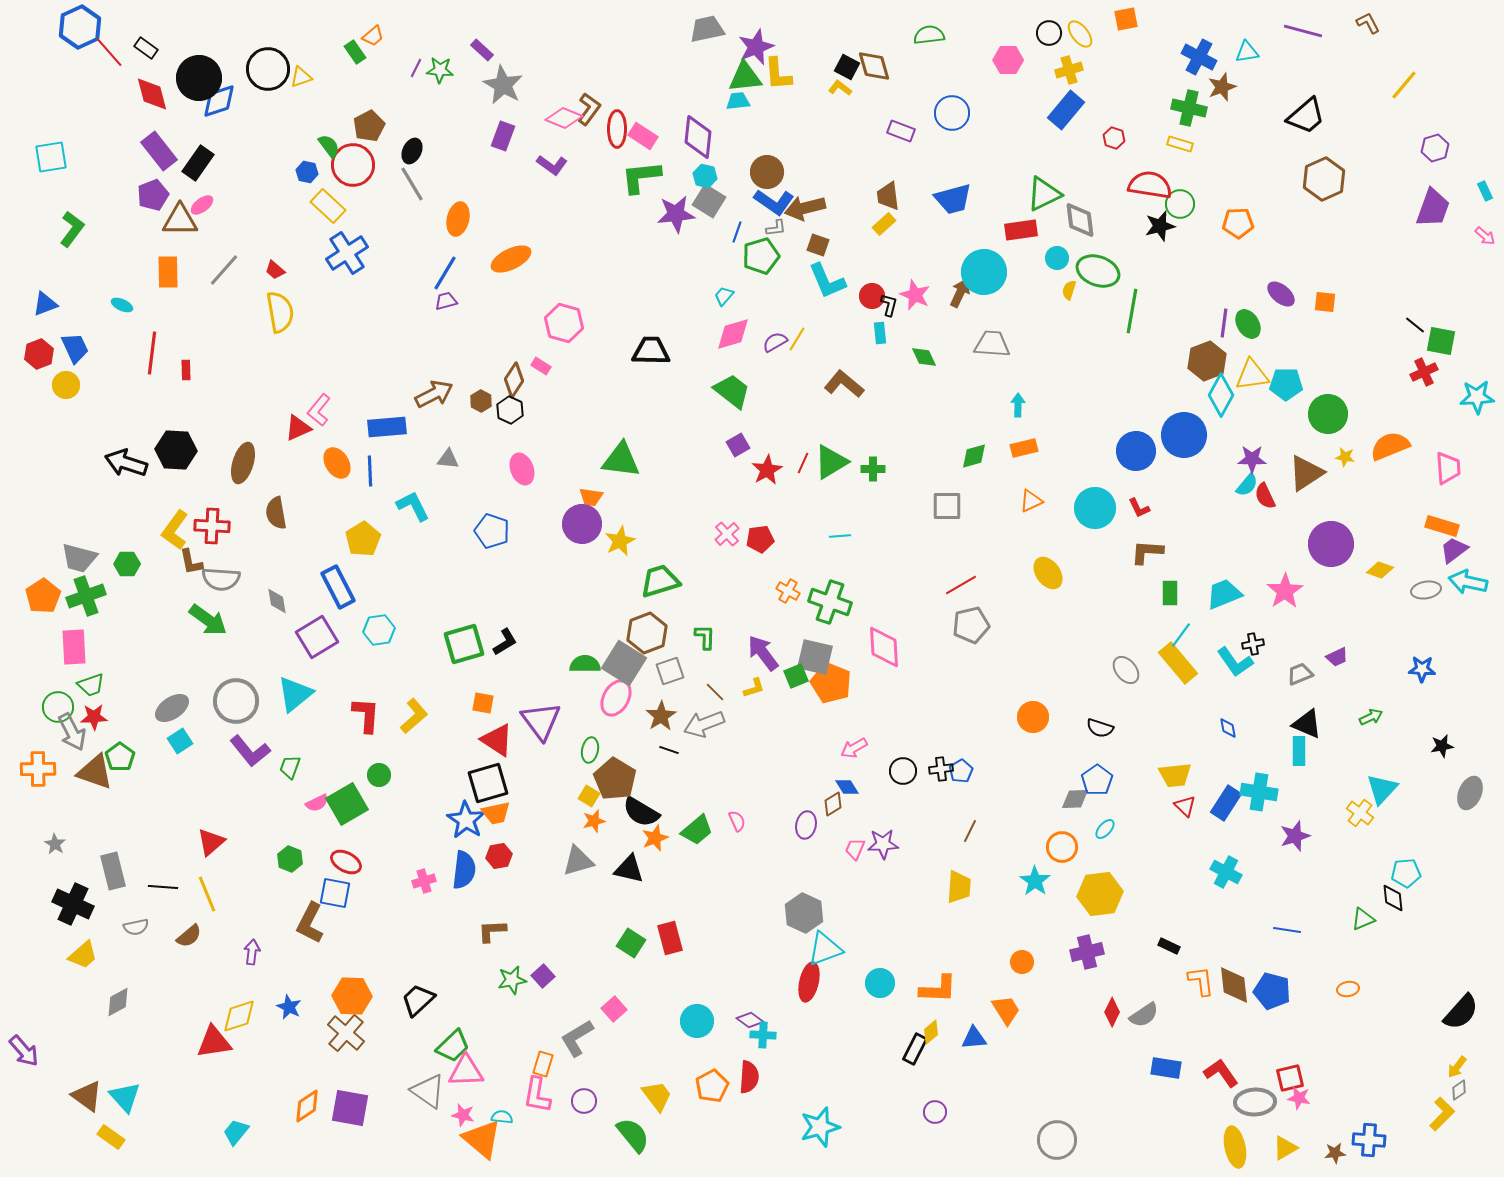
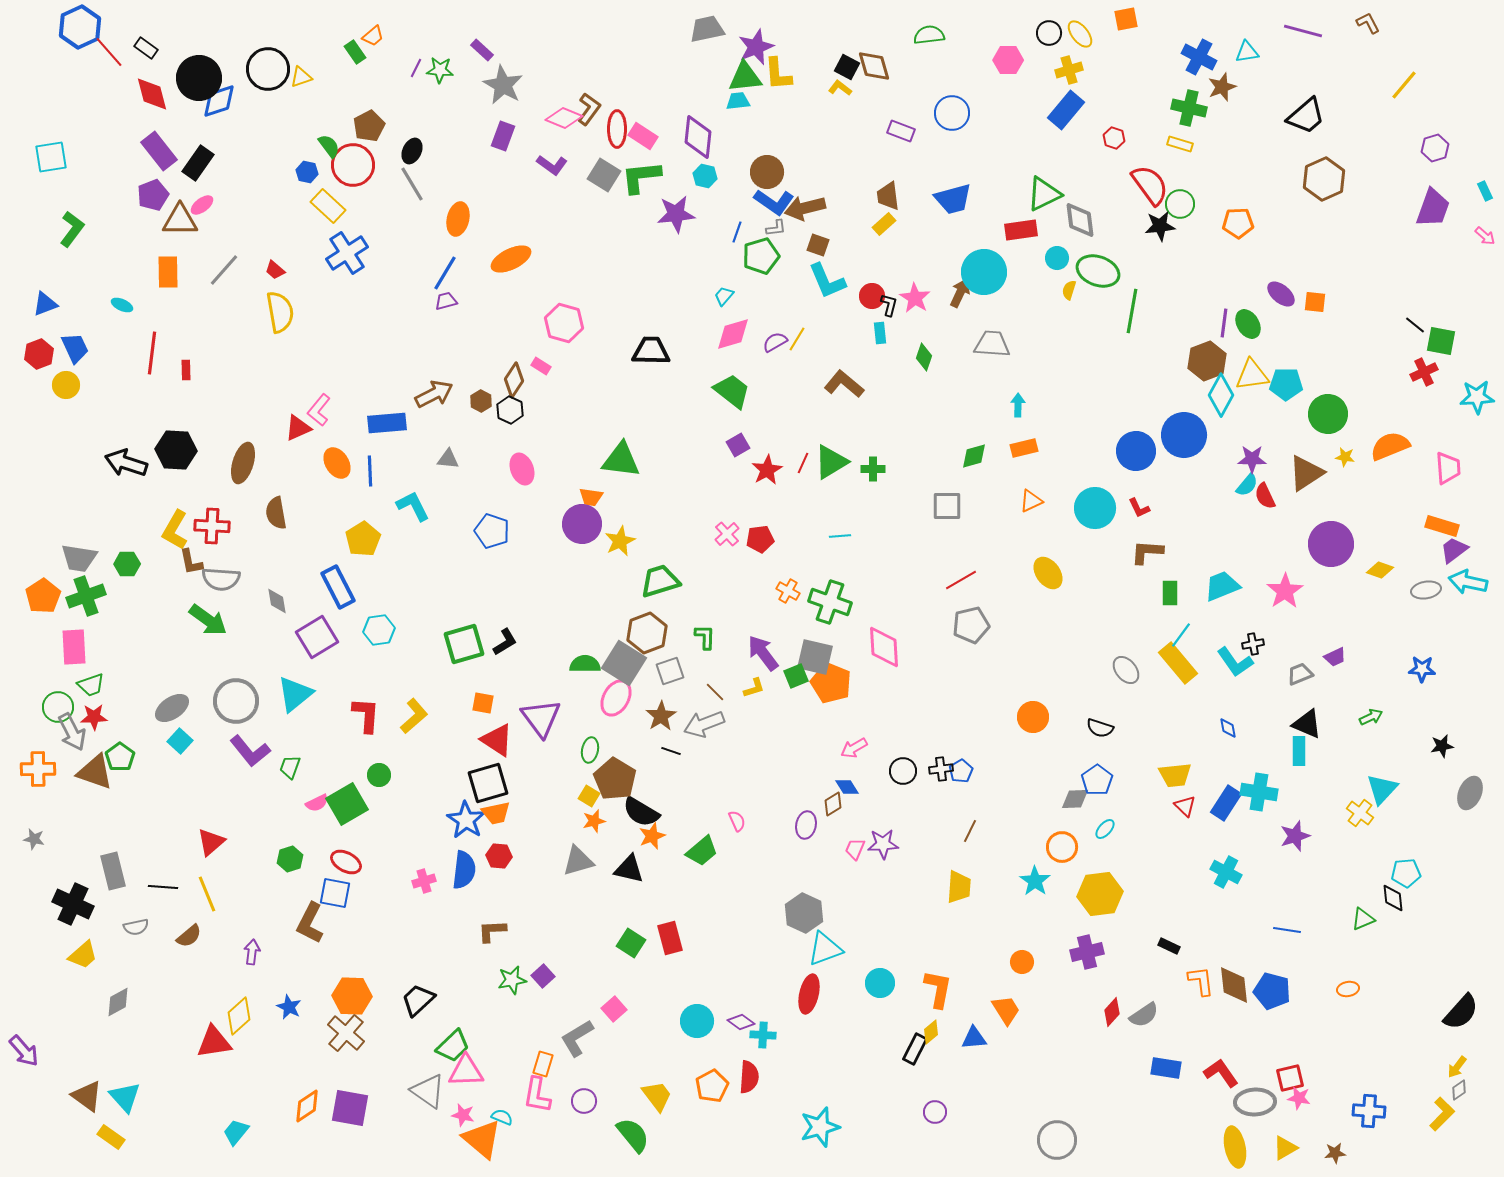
red semicircle at (1150, 185): rotated 45 degrees clockwise
gray square at (709, 201): moved 105 px left, 26 px up
black star at (1160, 226): rotated 8 degrees clockwise
pink star at (915, 295): moved 3 px down; rotated 8 degrees clockwise
orange square at (1325, 302): moved 10 px left
green diamond at (924, 357): rotated 44 degrees clockwise
blue rectangle at (387, 427): moved 4 px up
yellow L-shape at (175, 530): rotated 6 degrees counterclockwise
gray trapezoid at (79, 558): rotated 6 degrees counterclockwise
red line at (961, 585): moved 5 px up
cyan trapezoid at (1224, 594): moved 2 px left, 8 px up
purple trapezoid at (1337, 657): moved 2 px left
purple triangle at (541, 721): moved 3 px up
cyan square at (180, 741): rotated 15 degrees counterclockwise
black line at (669, 750): moved 2 px right, 1 px down
green trapezoid at (697, 830): moved 5 px right, 21 px down
orange star at (655, 838): moved 3 px left, 2 px up
gray star at (55, 844): moved 21 px left, 5 px up; rotated 20 degrees counterclockwise
red hexagon at (499, 856): rotated 15 degrees clockwise
green hexagon at (290, 859): rotated 20 degrees clockwise
red ellipse at (809, 982): moved 12 px down
orange L-shape at (938, 989): rotated 81 degrees counterclockwise
red diamond at (1112, 1012): rotated 16 degrees clockwise
yellow diamond at (239, 1016): rotated 24 degrees counterclockwise
purple diamond at (750, 1020): moved 9 px left, 2 px down
cyan semicircle at (502, 1117): rotated 15 degrees clockwise
blue cross at (1369, 1140): moved 29 px up
